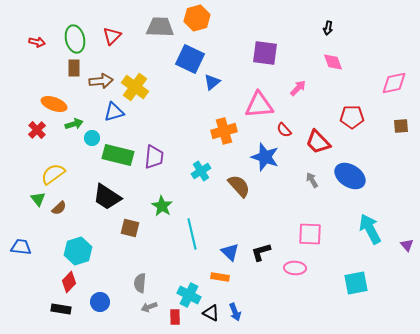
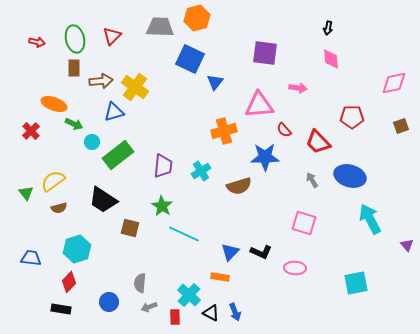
pink diamond at (333, 62): moved 2 px left, 3 px up; rotated 15 degrees clockwise
blue triangle at (212, 82): moved 3 px right; rotated 12 degrees counterclockwise
pink arrow at (298, 88): rotated 54 degrees clockwise
green arrow at (74, 124): rotated 42 degrees clockwise
brown square at (401, 126): rotated 14 degrees counterclockwise
red cross at (37, 130): moved 6 px left, 1 px down
cyan circle at (92, 138): moved 4 px down
green rectangle at (118, 155): rotated 52 degrees counterclockwise
purple trapezoid at (154, 157): moved 9 px right, 9 px down
blue star at (265, 157): rotated 20 degrees counterclockwise
yellow semicircle at (53, 174): moved 7 px down
blue ellipse at (350, 176): rotated 16 degrees counterclockwise
brown semicircle at (239, 186): rotated 115 degrees clockwise
black trapezoid at (107, 197): moved 4 px left, 3 px down
green triangle at (38, 199): moved 12 px left, 6 px up
brown semicircle at (59, 208): rotated 28 degrees clockwise
cyan arrow at (370, 229): moved 10 px up
cyan line at (192, 234): moved 8 px left; rotated 52 degrees counterclockwise
pink square at (310, 234): moved 6 px left, 11 px up; rotated 15 degrees clockwise
blue trapezoid at (21, 247): moved 10 px right, 11 px down
cyan hexagon at (78, 251): moved 1 px left, 2 px up
blue triangle at (230, 252): rotated 30 degrees clockwise
black L-shape at (261, 252): rotated 140 degrees counterclockwise
cyan cross at (189, 295): rotated 15 degrees clockwise
blue circle at (100, 302): moved 9 px right
